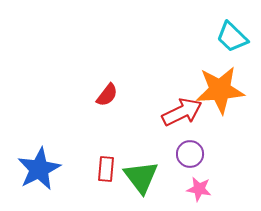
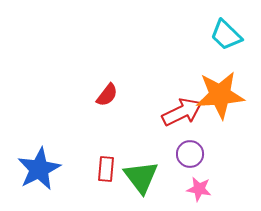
cyan trapezoid: moved 6 px left, 2 px up
orange star: moved 5 px down
